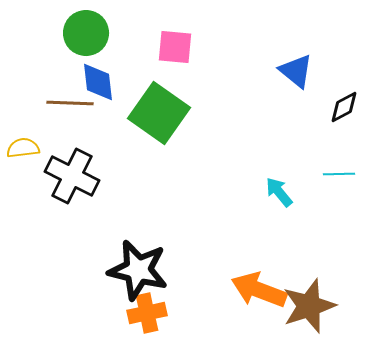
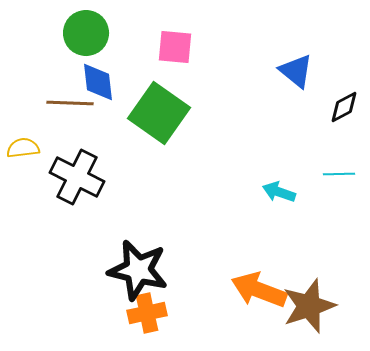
black cross: moved 5 px right, 1 px down
cyan arrow: rotated 32 degrees counterclockwise
